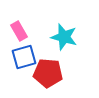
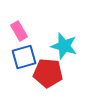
cyan star: moved 9 px down
